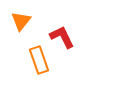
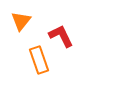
red L-shape: moved 1 px left, 1 px up
